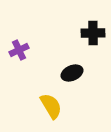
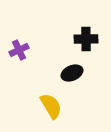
black cross: moved 7 px left, 6 px down
